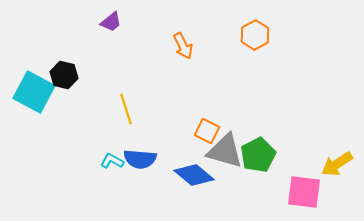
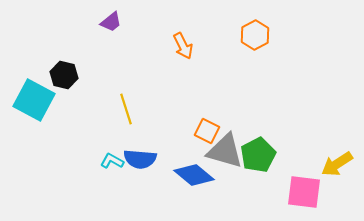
cyan square: moved 8 px down
